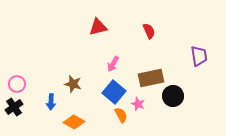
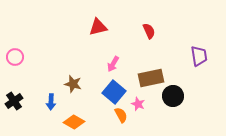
pink circle: moved 2 px left, 27 px up
black cross: moved 6 px up
